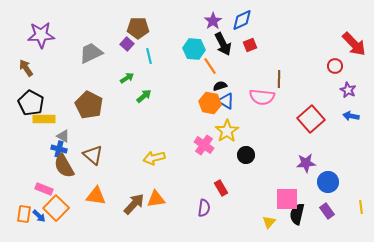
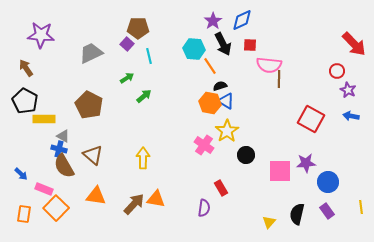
purple star at (41, 35): rotated 8 degrees clockwise
red square at (250, 45): rotated 24 degrees clockwise
red circle at (335, 66): moved 2 px right, 5 px down
pink semicircle at (262, 97): moved 7 px right, 32 px up
black pentagon at (31, 103): moved 6 px left, 2 px up
red square at (311, 119): rotated 20 degrees counterclockwise
yellow arrow at (154, 158): moved 11 px left; rotated 105 degrees clockwise
orange triangle at (156, 199): rotated 18 degrees clockwise
pink square at (287, 199): moved 7 px left, 28 px up
blue arrow at (39, 216): moved 18 px left, 42 px up
